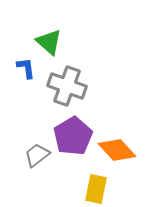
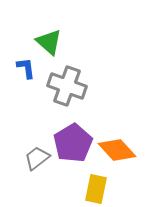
purple pentagon: moved 7 px down
gray trapezoid: moved 3 px down
